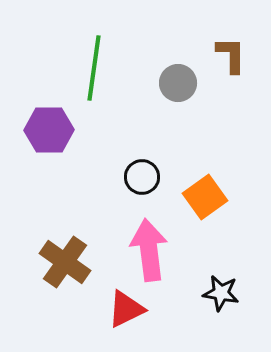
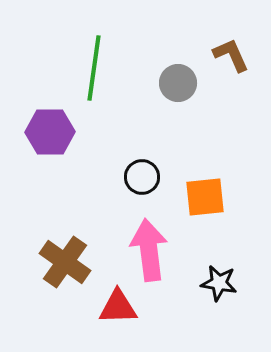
brown L-shape: rotated 24 degrees counterclockwise
purple hexagon: moved 1 px right, 2 px down
orange square: rotated 30 degrees clockwise
black star: moved 2 px left, 10 px up
red triangle: moved 8 px left, 2 px up; rotated 24 degrees clockwise
